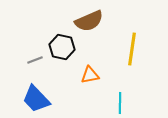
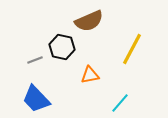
yellow line: rotated 20 degrees clockwise
cyan line: rotated 40 degrees clockwise
